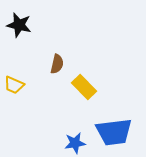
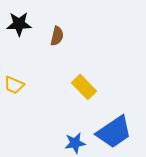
black star: moved 1 px up; rotated 15 degrees counterclockwise
brown semicircle: moved 28 px up
blue trapezoid: rotated 27 degrees counterclockwise
